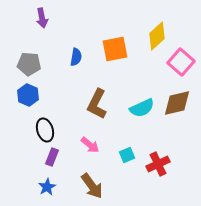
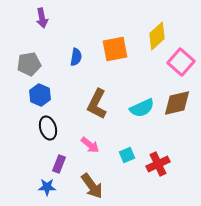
gray pentagon: rotated 15 degrees counterclockwise
blue hexagon: moved 12 px right
black ellipse: moved 3 px right, 2 px up
purple rectangle: moved 7 px right, 7 px down
blue star: rotated 30 degrees clockwise
